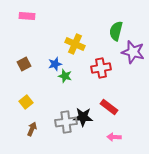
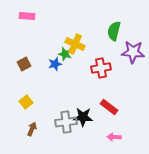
green semicircle: moved 2 px left
purple star: rotated 10 degrees counterclockwise
green star: moved 22 px up
